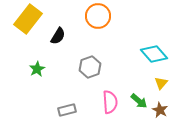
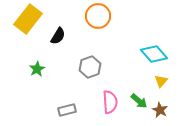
yellow triangle: moved 2 px up
